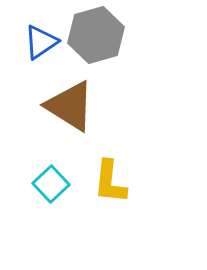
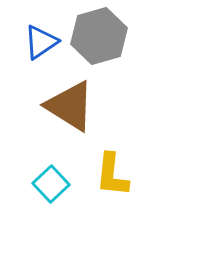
gray hexagon: moved 3 px right, 1 px down
yellow L-shape: moved 2 px right, 7 px up
